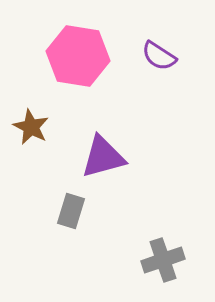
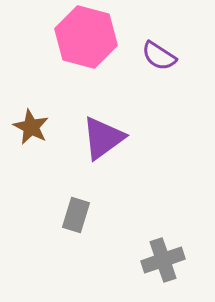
pink hexagon: moved 8 px right, 19 px up; rotated 6 degrees clockwise
purple triangle: moved 19 px up; rotated 21 degrees counterclockwise
gray rectangle: moved 5 px right, 4 px down
